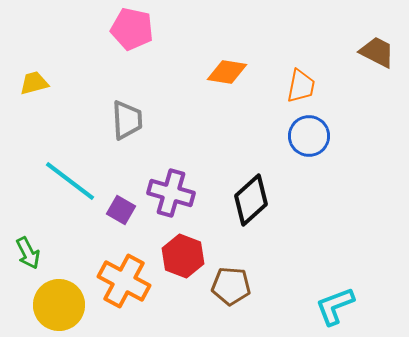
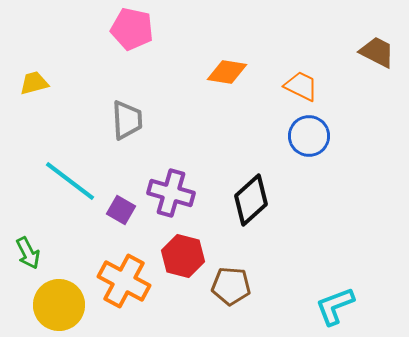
orange trapezoid: rotated 75 degrees counterclockwise
red hexagon: rotated 6 degrees counterclockwise
